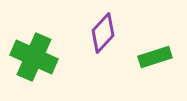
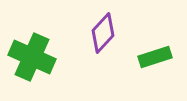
green cross: moved 2 px left
